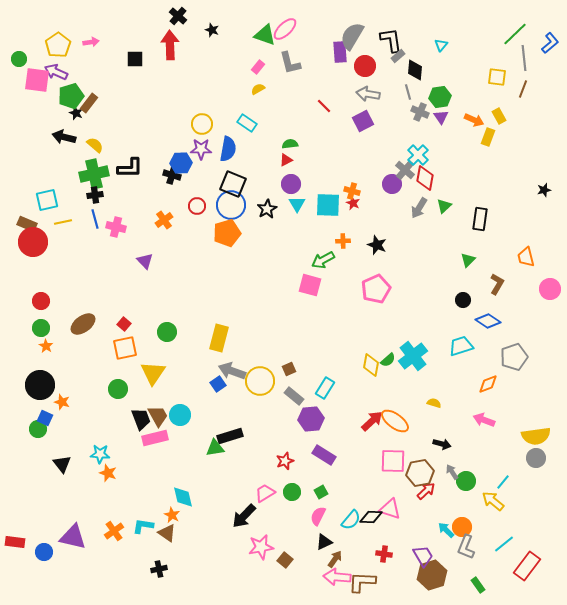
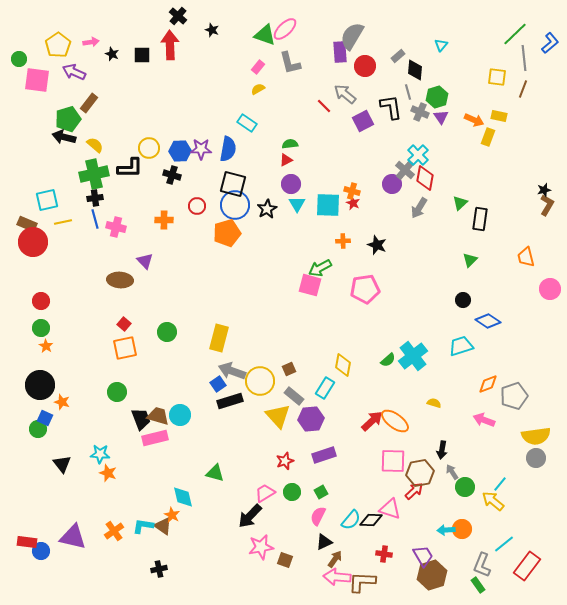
black L-shape at (391, 40): moved 67 px down
black square at (135, 59): moved 7 px right, 4 px up
purple arrow at (56, 72): moved 18 px right
gray arrow at (368, 94): moved 23 px left; rotated 30 degrees clockwise
green pentagon at (71, 96): moved 3 px left, 23 px down
green hexagon at (440, 97): moved 3 px left; rotated 10 degrees counterclockwise
black star at (76, 113): moved 36 px right, 59 px up
yellow rectangle at (499, 116): rotated 49 degrees counterclockwise
yellow circle at (202, 124): moved 53 px left, 24 px down
blue hexagon at (181, 163): moved 1 px left, 12 px up
black square at (233, 184): rotated 8 degrees counterclockwise
black cross at (95, 195): moved 3 px down
blue circle at (231, 205): moved 4 px right
green triangle at (444, 206): moved 16 px right, 3 px up
orange cross at (164, 220): rotated 36 degrees clockwise
green arrow at (323, 260): moved 3 px left, 8 px down
green triangle at (468, 260): moved 2 px right
brown L-shape at (497, 284): moved 50 px right, 79 px up
pink pentagon at (376, 289): moved 11 px left; rotated 16 degrees clockwise
brown ellipse at (83, 324): moved 37 px right, 44 px up; rotated 40 degrees clockwise
gray pentagon at (514, 357): moved 39 px down
yellow diamond at (371, 365): moved 28 px left
yellow triangle at (153, 373): moved 125 px right, 43 px down; rotated 16 degrees counterclockwise
green circle at (118, 389): moved 1 px left, 3 px down
brown trapezoid at (158, 416): rotated 45 degrees counterclockwise
black rectangle at (230, 436): moved 35 px up
black arrow at (442, 444): moved 6 px down; rotated 84 degrees clockwise
green triangle at (215, 448): moved 25 px down; rotated 24 degrees clockwise
purple rectangle at (324, 455): rotated 50 degrees counterclockwise
green circle at (466, 481): moved 1 px left, 6 px down
cyan line at (503, 482): moved 3 px left, 2 px down
red arrow at (426, 491): moved 12 px left
black arrow at (244, 516): moved 6 px right
black diamond at (371, 517): moved 3 px down
orange circle at (462, 527): moved 2 px down
cyan arrow at (446, 530): rotated 48 degrees counterclockwise
brown triangle at (167, 533): moved 4 px left, 7 px up
red rectangle at (15, 542): moved 12 px right
gray L-shape at (466, 547): moved 16 px right, 18 px down
blue circle at (44, 552): moved 3 px left, 1 px up
brown square at (285, 560): rotated 21 degrees counterclockwise
